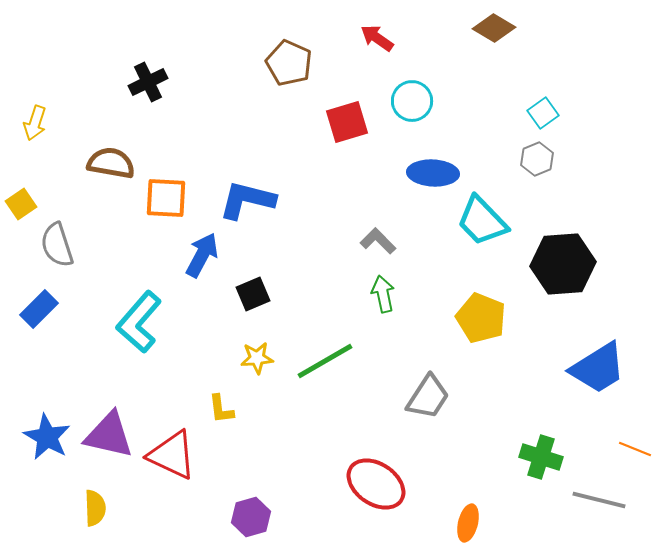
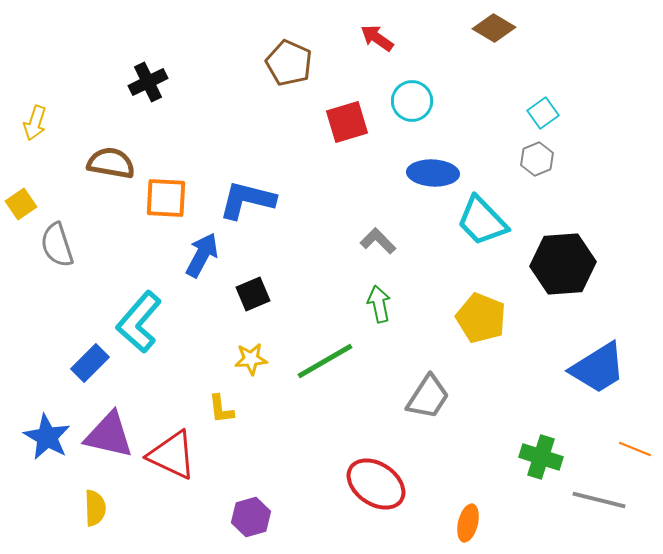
green arrow: moved 4 px left, 10 px down
blue rectangle: moved 51 px right, 54 px down
yellow star: moved 6 px left, 1 px down
